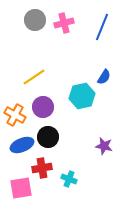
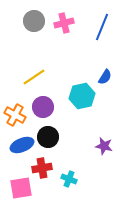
gray circle: moved 1 px left, 1 px down
blue semicircle: moved 1 px right
